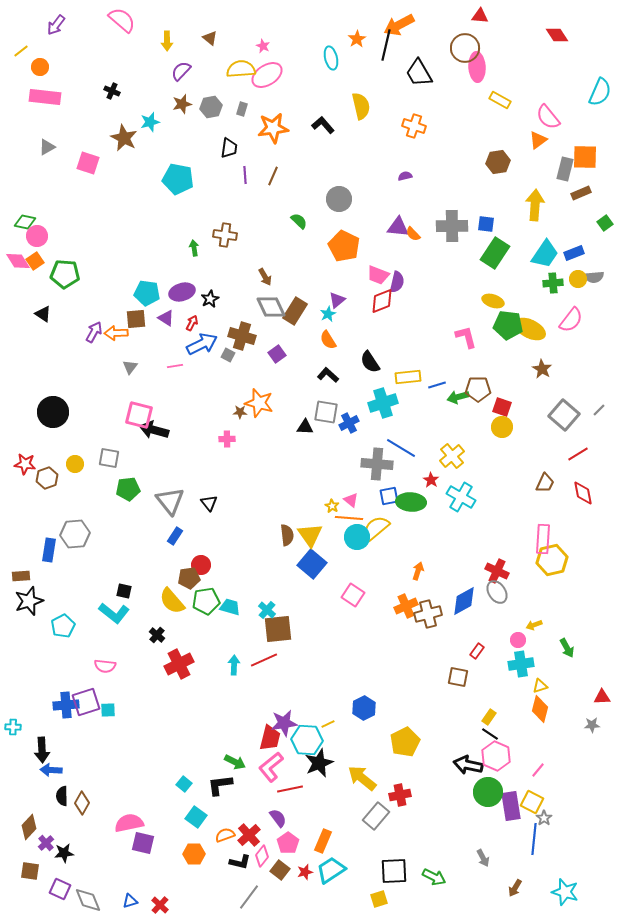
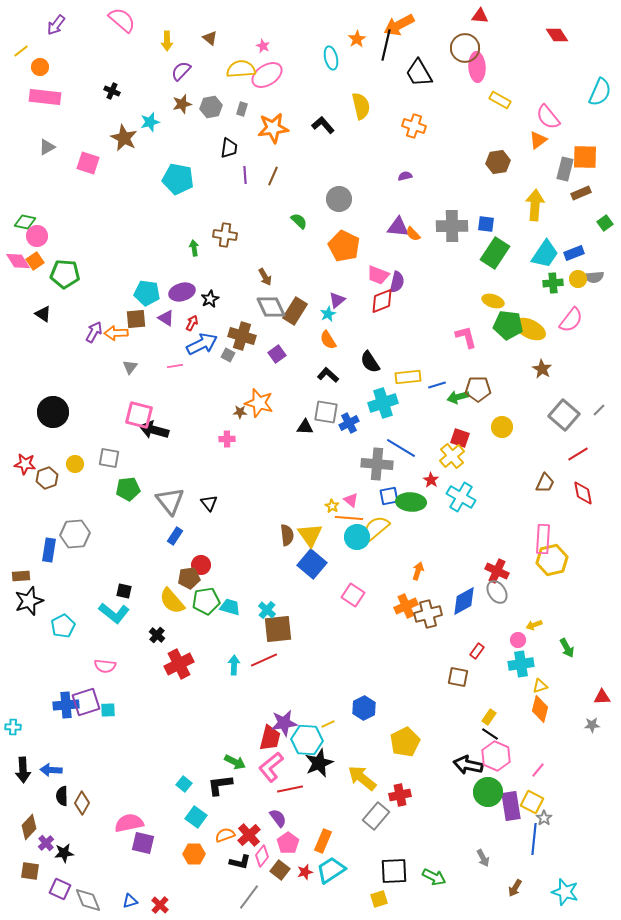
red square at (502, 407): moved 42 px left, 31 px down
black arrow at (42, 750): moved 19 px left, 20 px down
